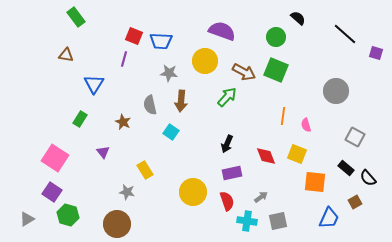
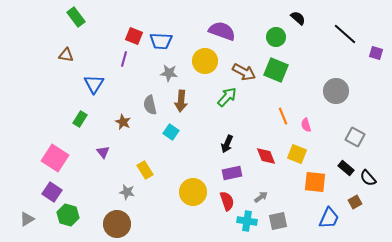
orange line at (283, 116): rotated 30 degrees counterclockwise
